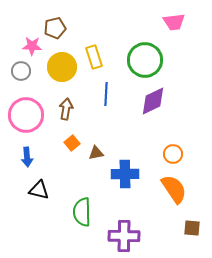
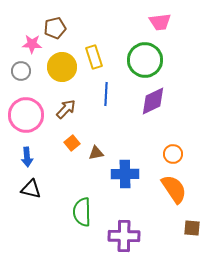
pink trapezoid: moved 14 px left
pink star: moved 2 px up
brown arrow: rotated 35 degrees clockwise
black triangle: moved 8 px left, 1 px up
